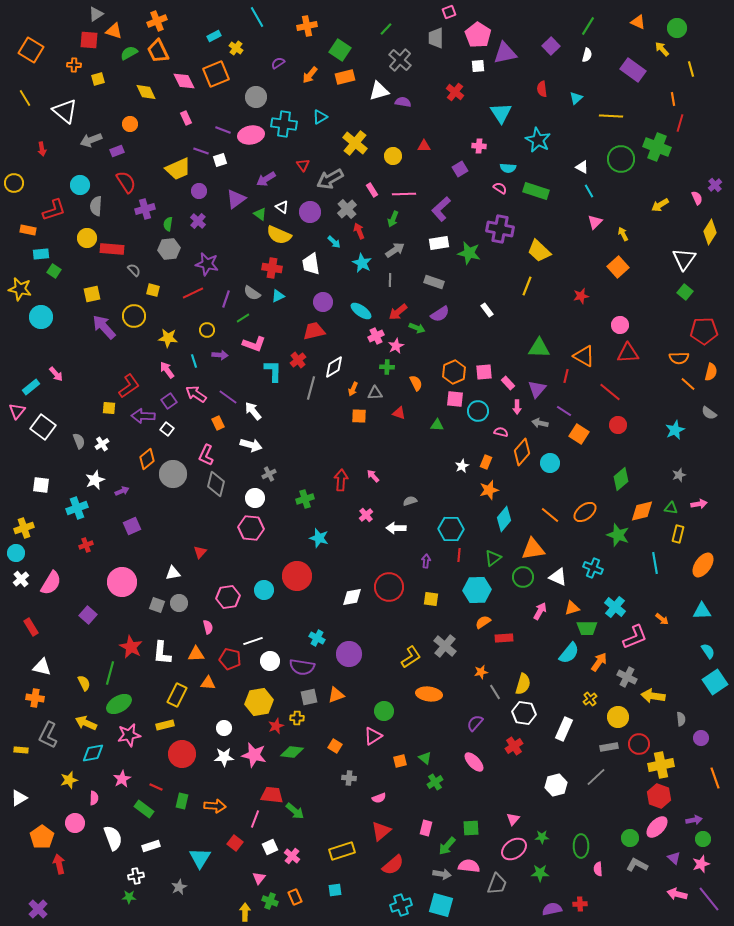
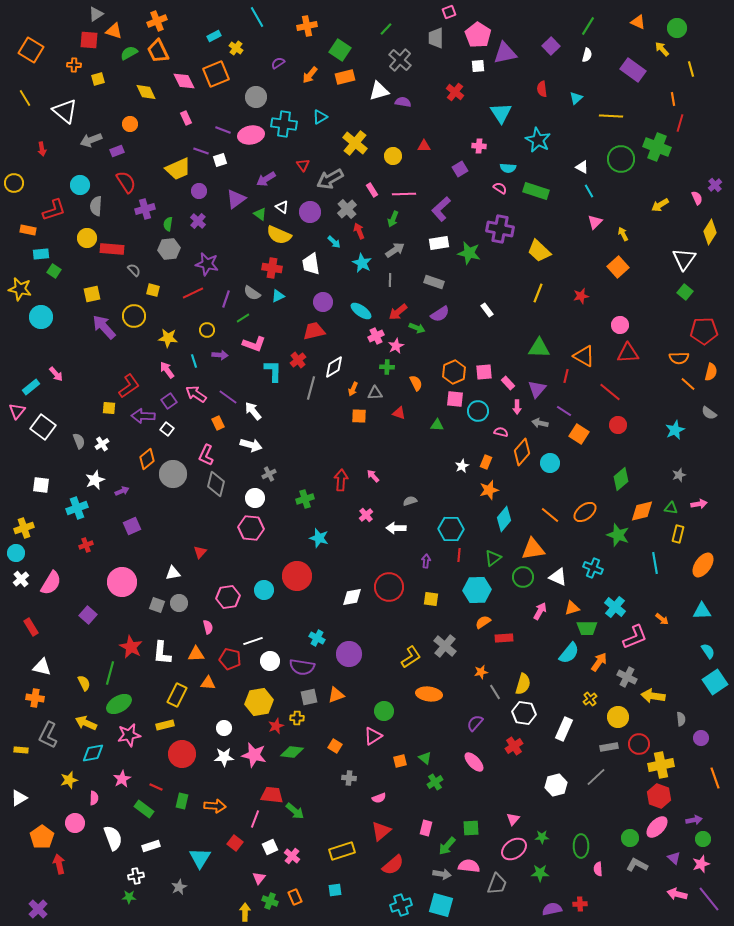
yellow line at (527, 286): moved 11 px right, 7 px down
